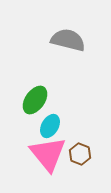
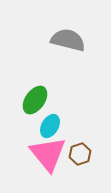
brown hexagon: rotated 20 degrees clockwise
